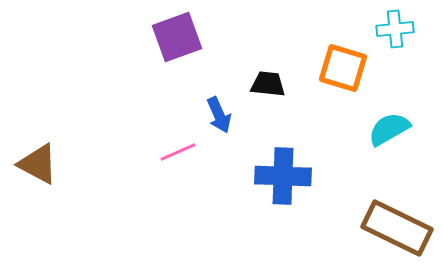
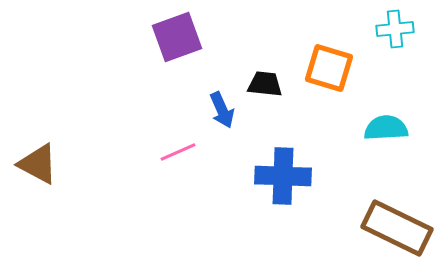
orange square: moved 14 px left
black trapezoid: moved 3 px left
blue arrow: moved 3 px right, 5 px up
cyan semicircle: moved 3 px left, 1 px up; rotated 27 degrees clockwise
